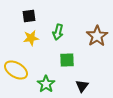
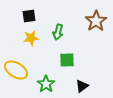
brown star: moved 1 px left, 15 px up
black triangle: rotated 16 degrees clockwise
